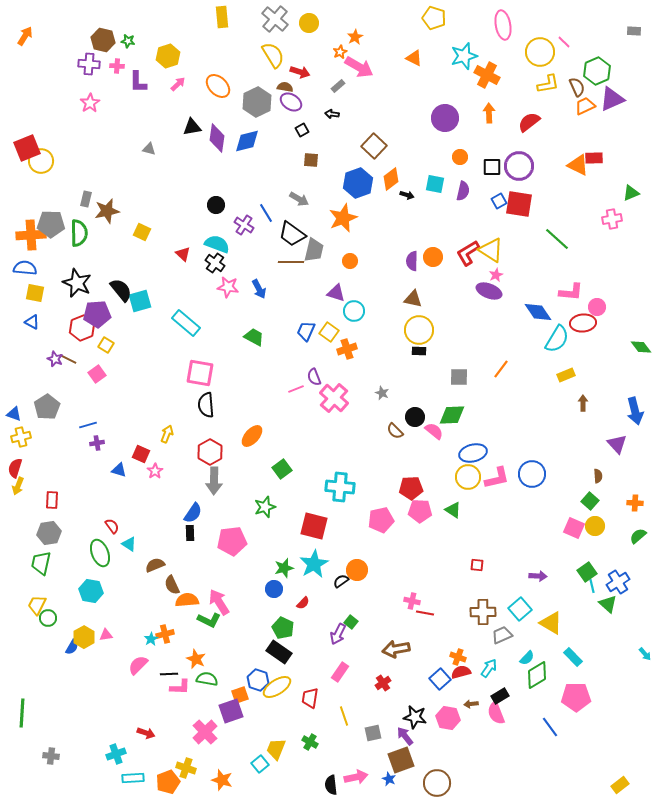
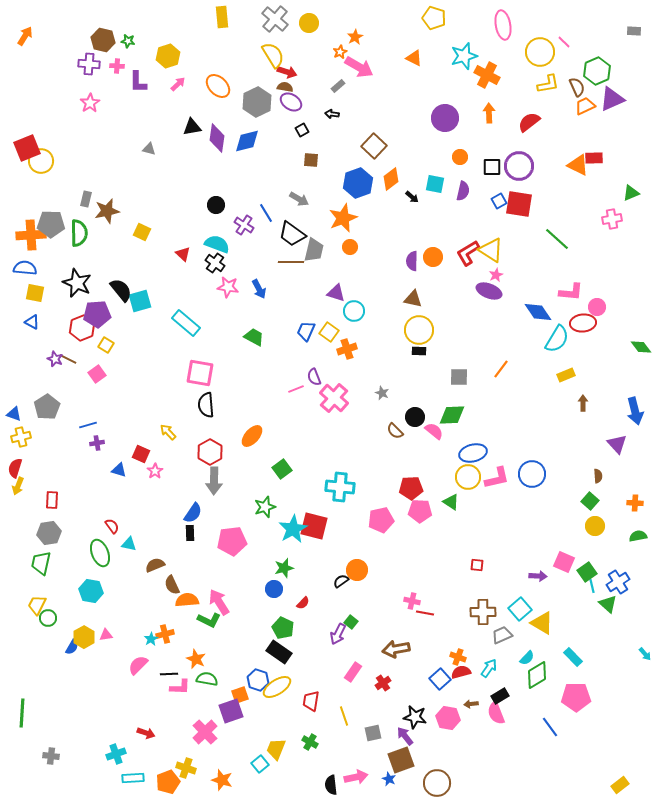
red arrow at (300, 72): moved 13 px left
black arrow at (407, 195): moved 5 px right, 2 px down; rotated 24 degrees clockwise
orange circle at (350, 261): moved 14 px up
yellow arrow at (167, 434): moved 1 px right, 2 px up; rotated 66 degrees counterclockwise
green triangle at (453, 510): moved 2 px left, 8 px up
pink square at (574, 528): moved 10 px left, 34 px down
green semicircle at (638, 536): rotated 30 degrees clockwise
cyan triangle at (129, 544): rotated 21 degrees counterclockwise
cyan star at (314, 564): moved 21 px left, 35 px up
yellow triangle at (551, 623): moved 9 px left
pink rectangle at (340, 672): moved 13 px right
red trapezoid at (310, 698): moved 1 px right, 3 px down
